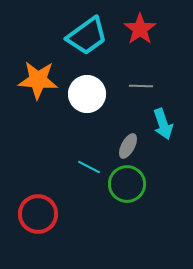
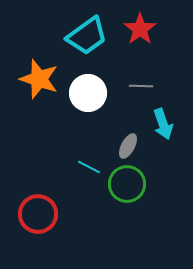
orange star: moved 1 px right, 1 px up; rotated 15 degrees clockwise
white circle: moved 1 px right, 1 px up
